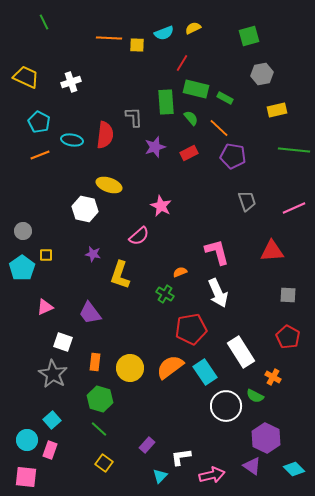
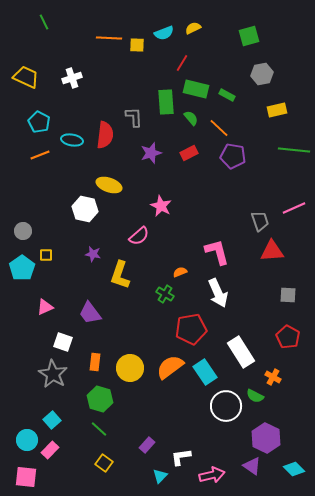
white cross at (71, 82): moved 1 px right, 4 px up
green rectangle at (225, 98): moved 2 px right, 3 px up
purple star at (155, 147): moved 4 px left, 6 px down
gray trapezoid at (247, 201): moved 13 px right, 20 px down
pink rectangle at (50, 450): rotated 24 degrees clockwise
